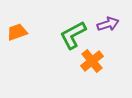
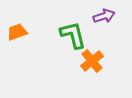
purple arrow: moved 4 px left, 8 px up
green L-shape: rotated 104 degrees clockwise
